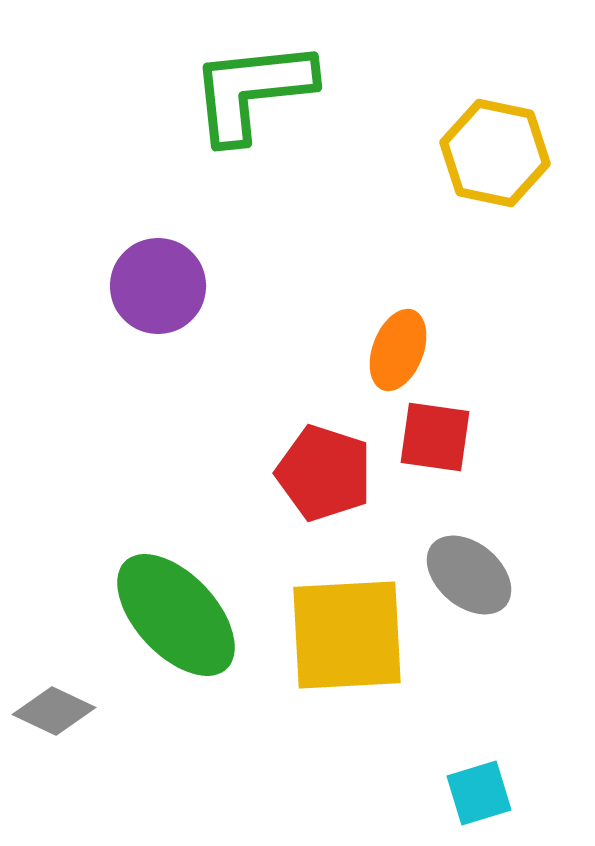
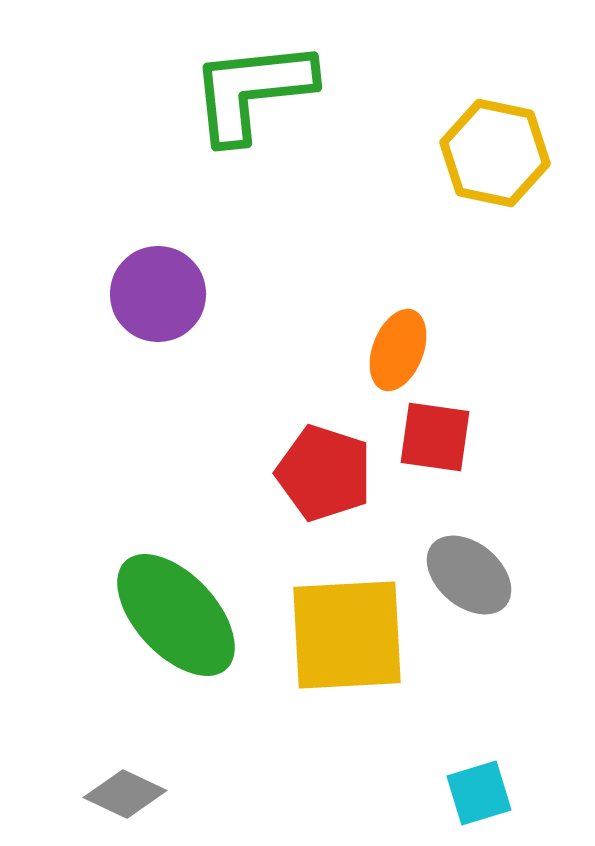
purple circle: moved 8 px down
gray diamond: moved 71 px right, 83 px down
